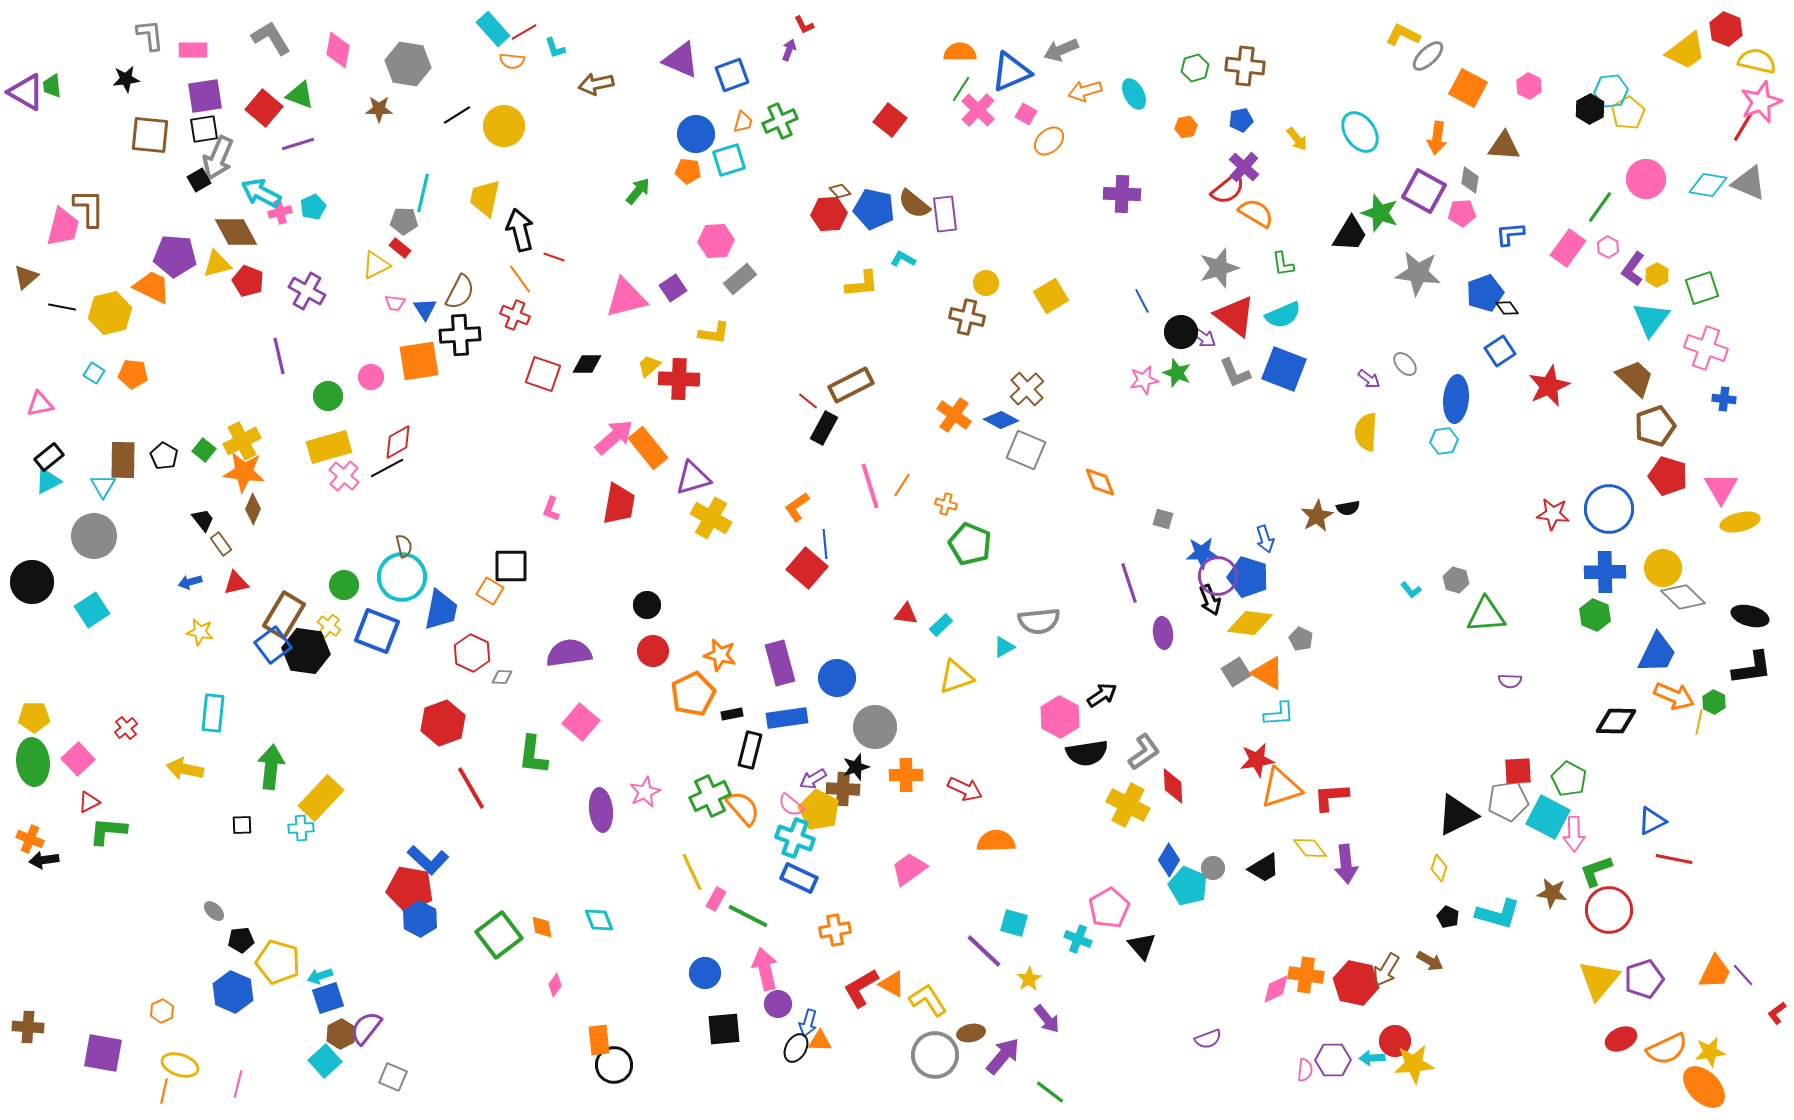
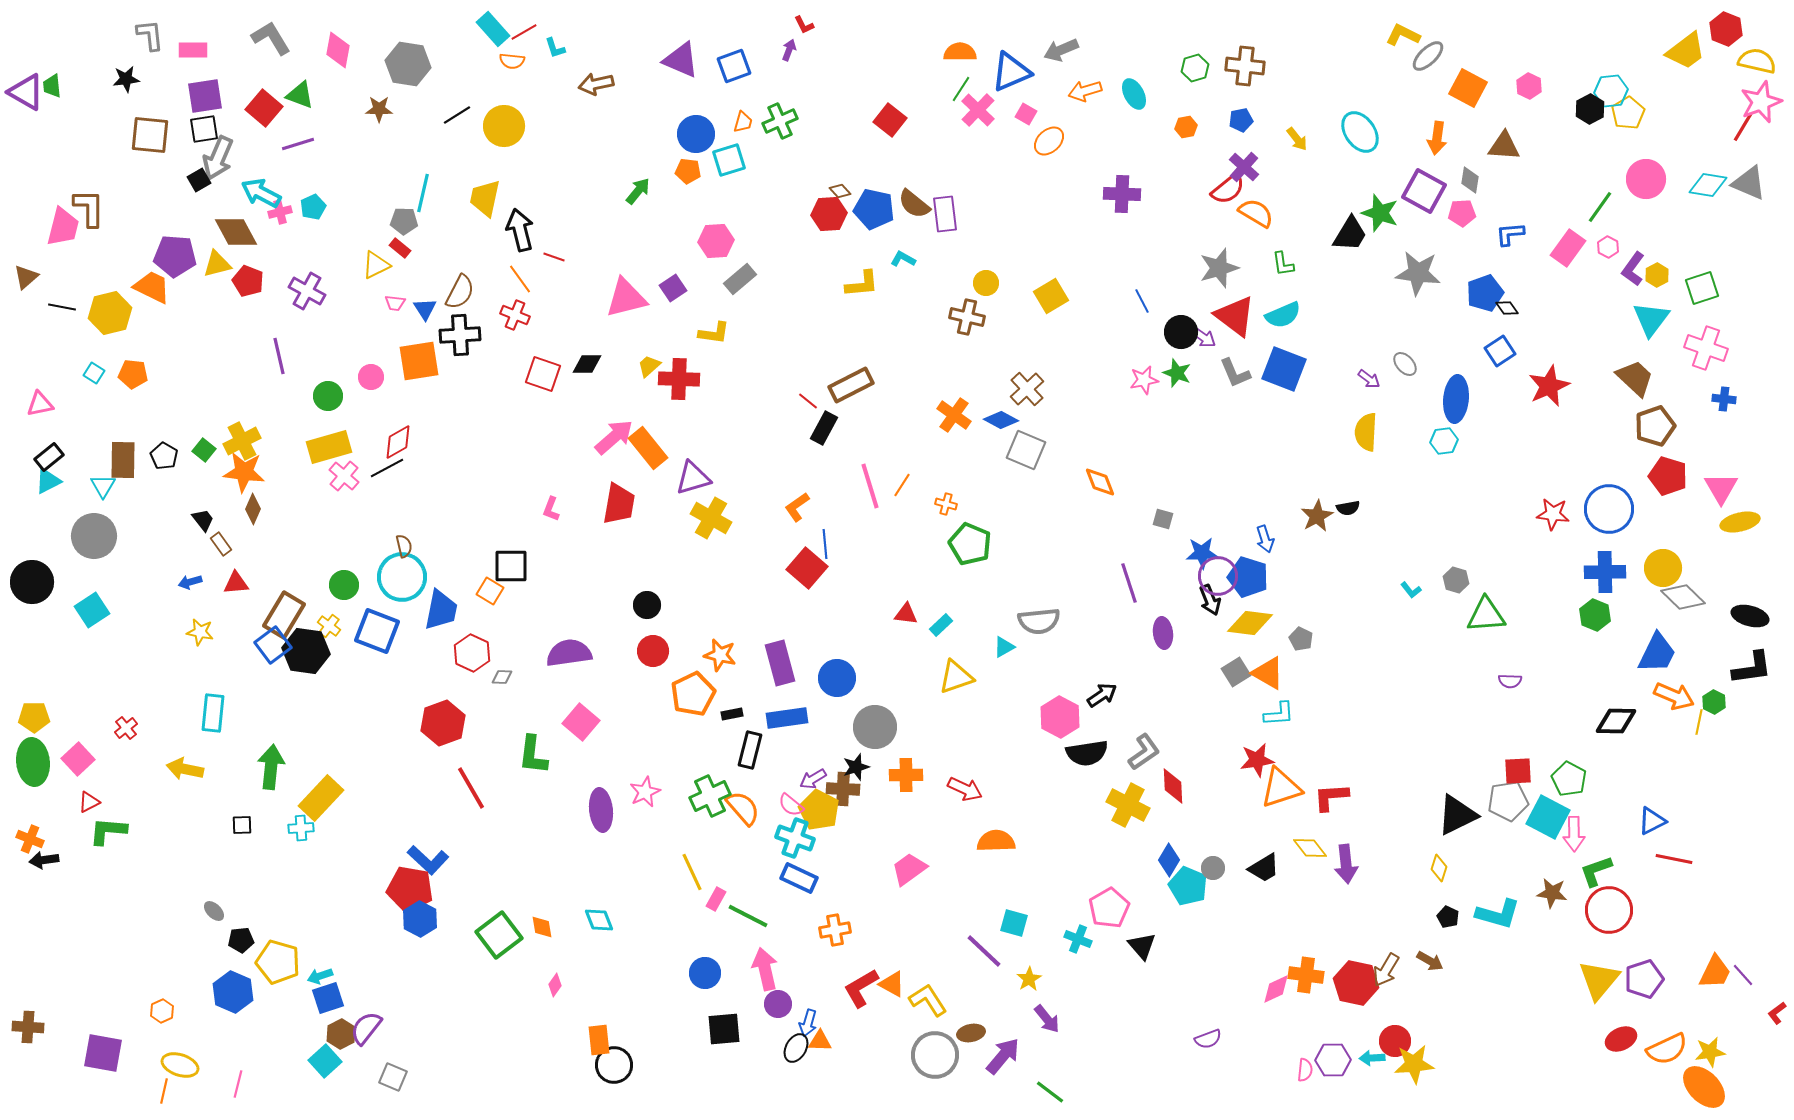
blue square at (732, 75): moved 2 px right, 9 px up
red triangle at (236, 583): rotated 8 degrees clockwise
